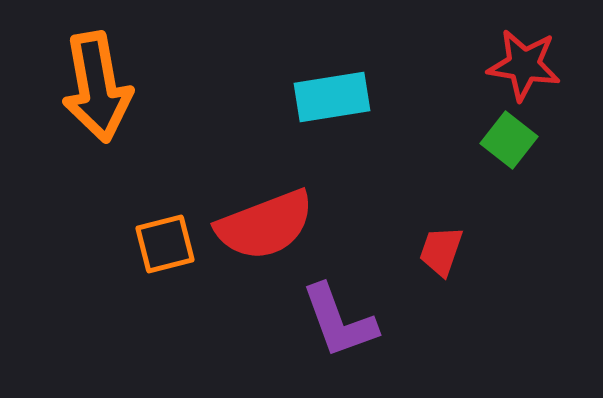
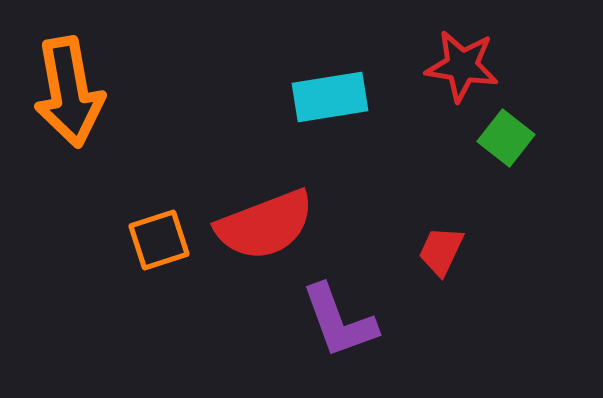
red star: moved 62 px left, 1 px down
orange arrow: moved 28 px left, 5 px down
cyan rectangle: moved 2 px left
green square: moved 3 px left, 2 px up
orange square: moved 6 px left, 4 px up; rotated 4 degrees counterclockwise
red trapezoid: rotated 6 degrees clockwise
